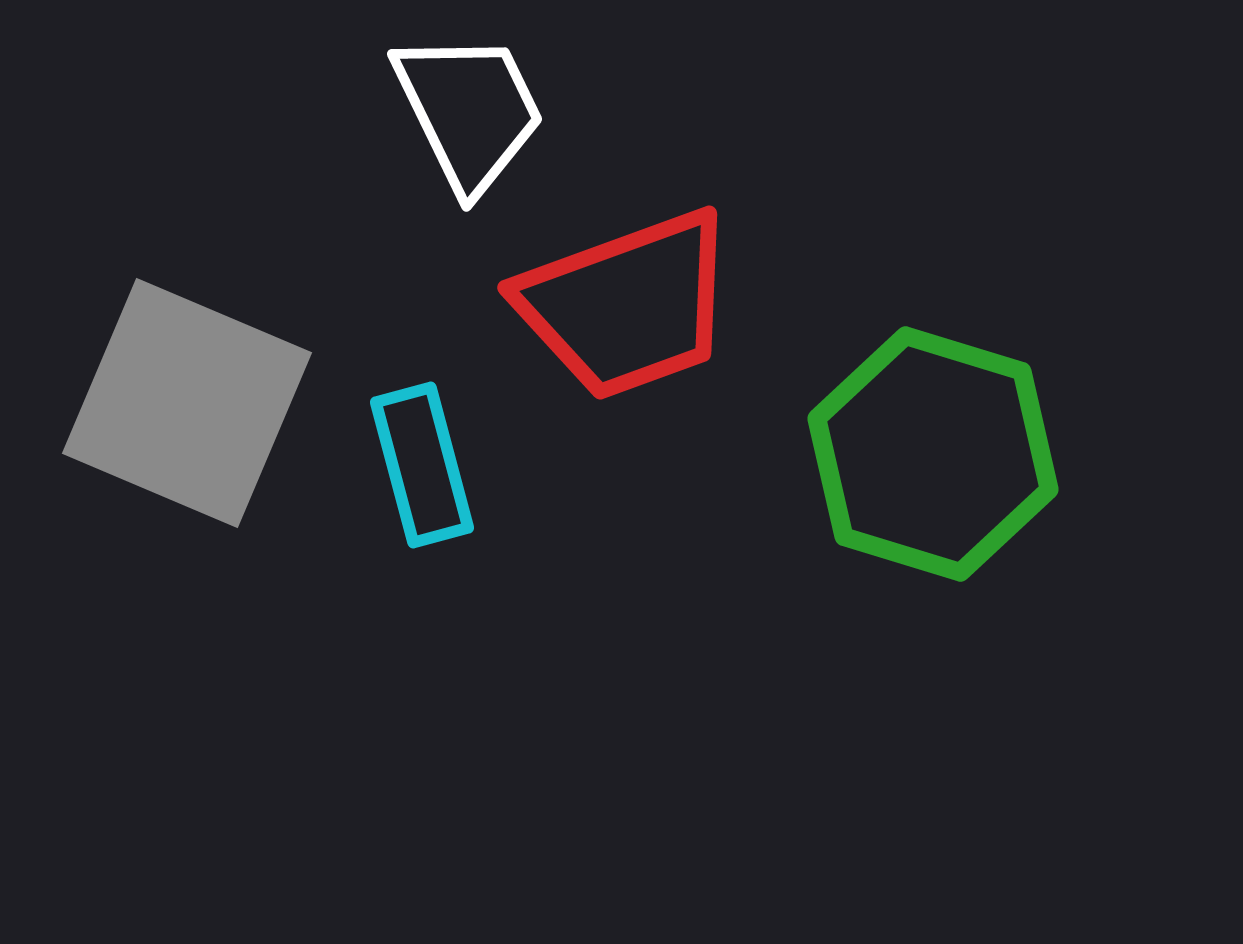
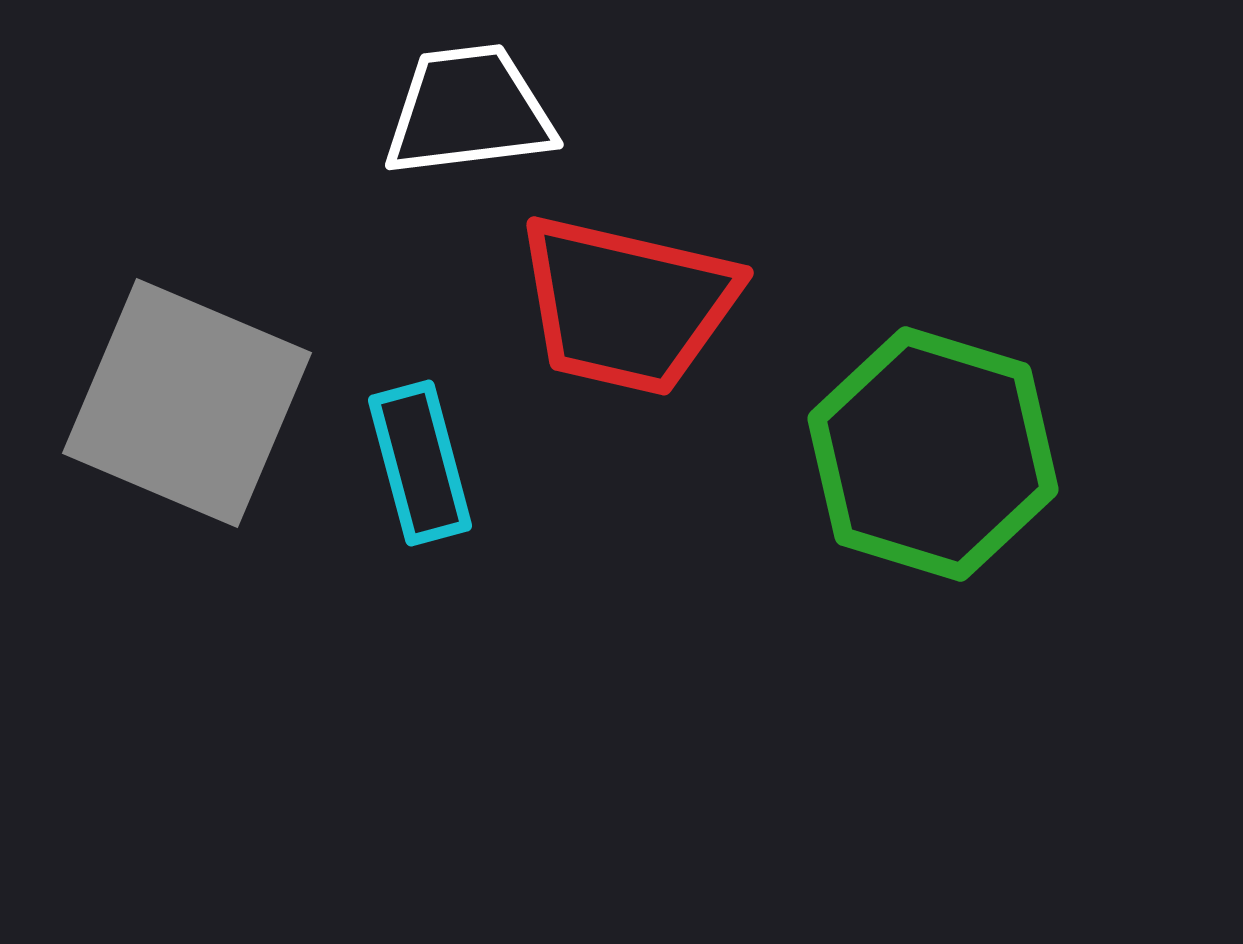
white trapezoid: rotated 71 degrees counterclockwise
red trapezoid: rotated 33 degrees clockwise
cyan rectangle: moved 2 px left, 2 px up
